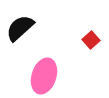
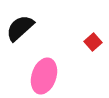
red square: moved 2 px right, 2 px down
